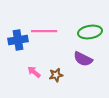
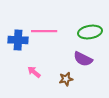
blue cross: rotated 12 degrees clockwise
brown star: moved 10 px right, 4 px down
